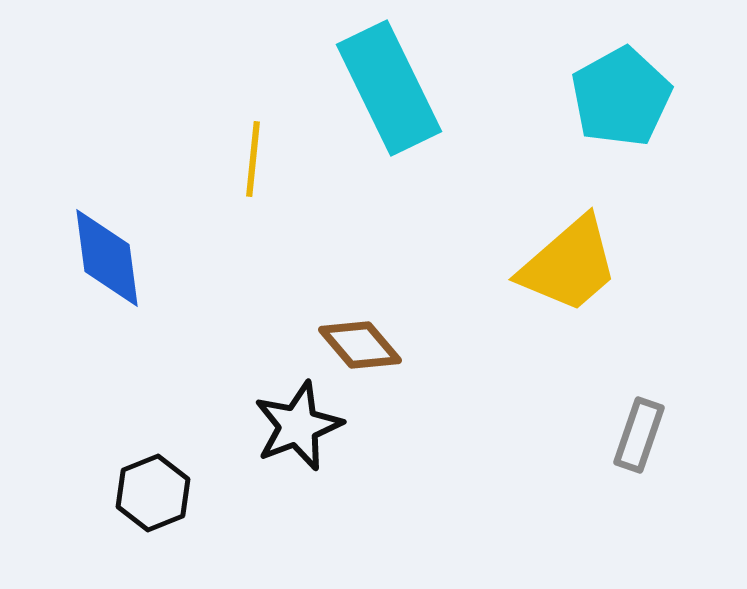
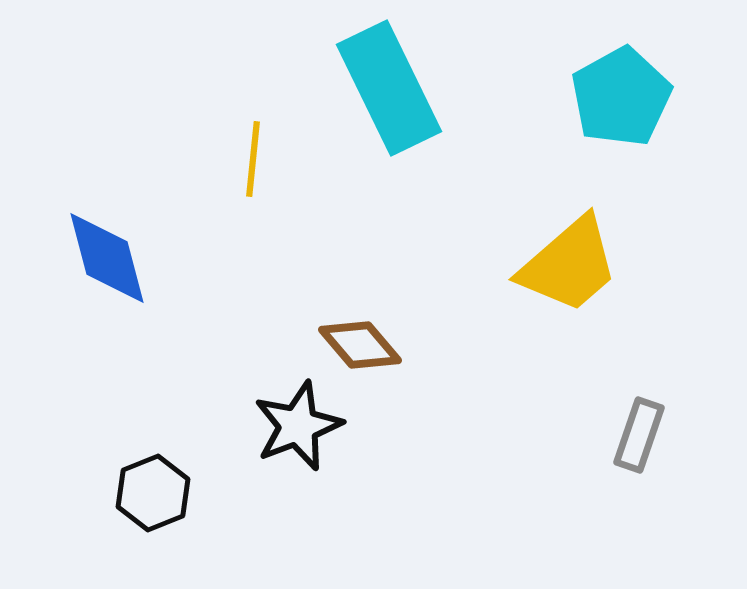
blue diamond: rotated 7 degrees counterclockwise
